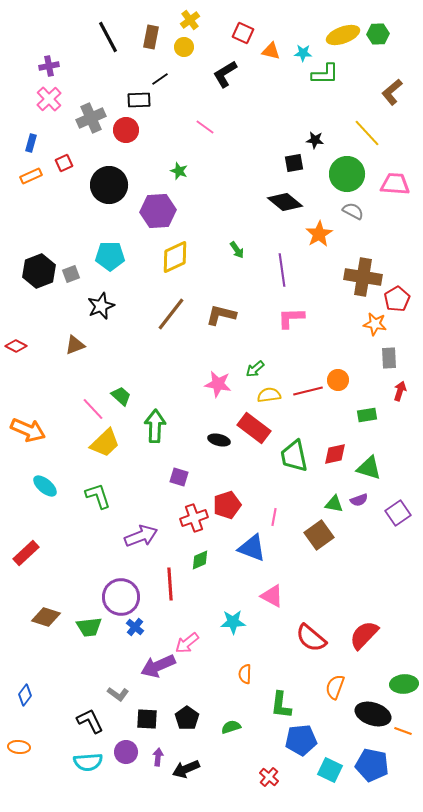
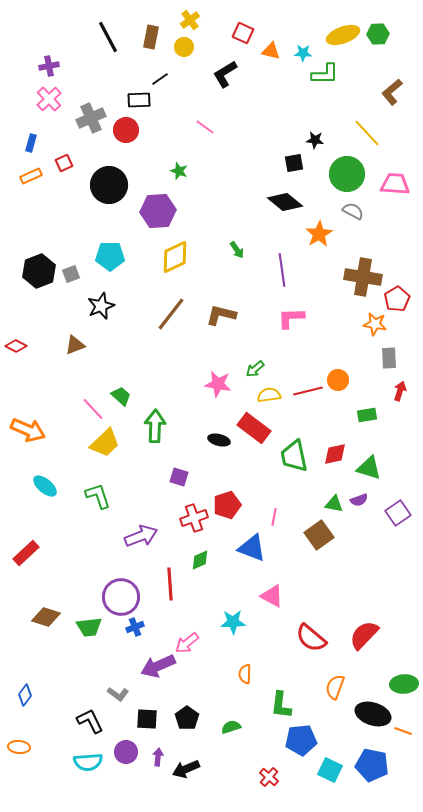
blue cross at (135, 627): rotated 30 degrees clockwise
